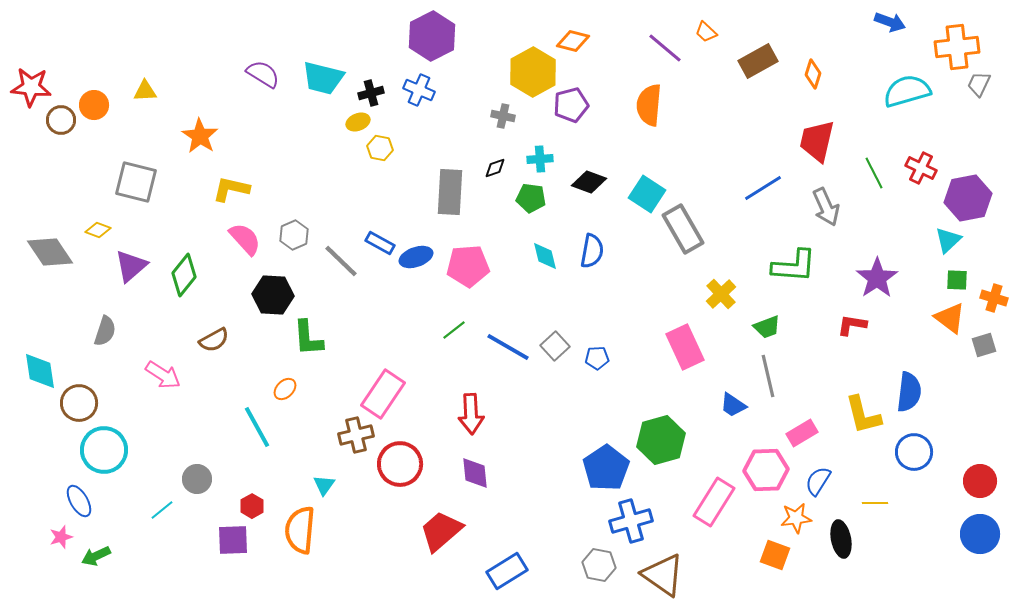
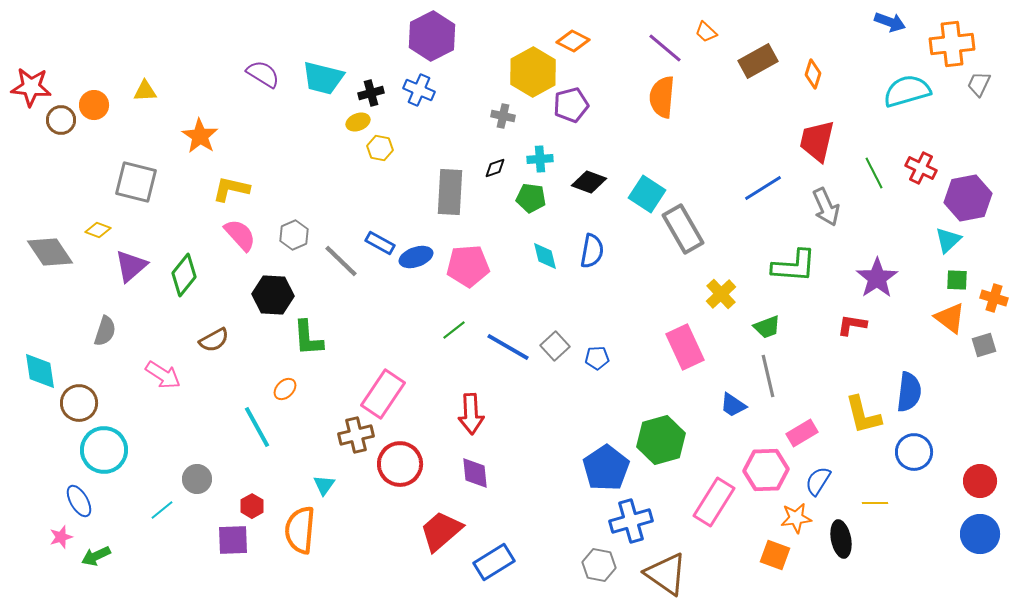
orange diamond at (573, 41): rotated 12 degrees clockwise
orange cross at (957, 47): moved 5 px left, 3 px up
orange semicircle at (649, 105): moved 13 px right, 8 px up
pink semicircle at (245, 239): moved 5 px left, 4 px up
blue rectangle at (507, 571): moved 13 px left, 9 px up
brown triangle at (663, 575): moved 3 px right, 1 px up
